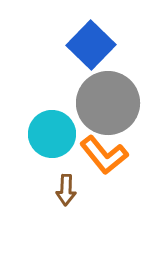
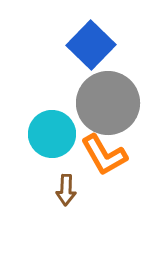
orange L-shape: rotated 9 degrees clockwise
